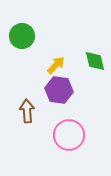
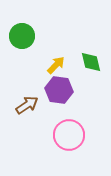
green diamond: moved 4 px left, 1 px down
brown arrow: moved 6 px up; rotated 60 degrees clockwise
